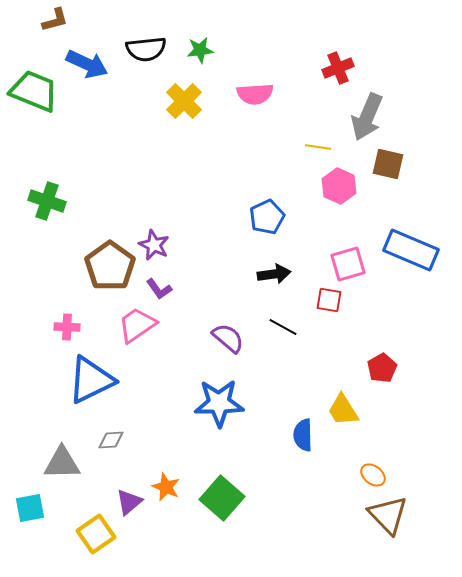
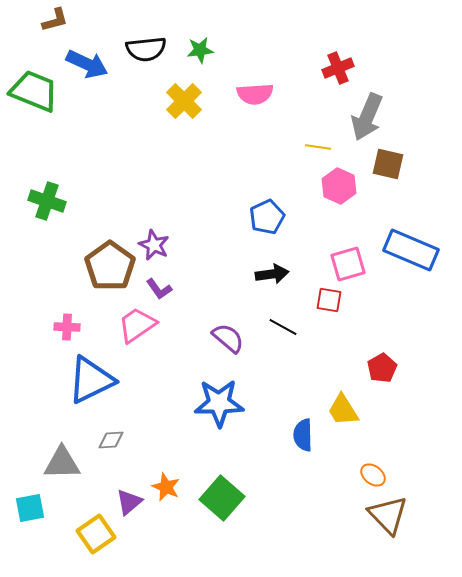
black arrow: moved 2 px left
